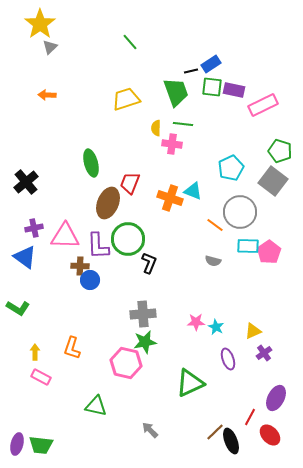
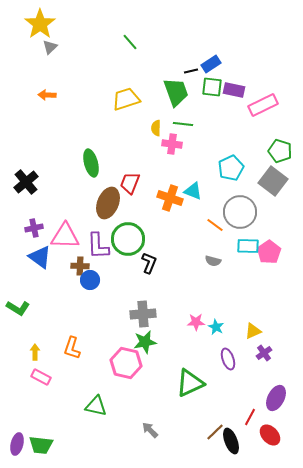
blue triangle at (25, 257): moved 15 px right
